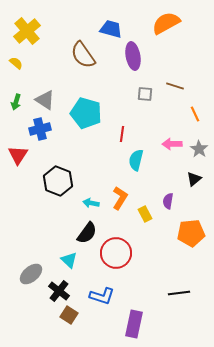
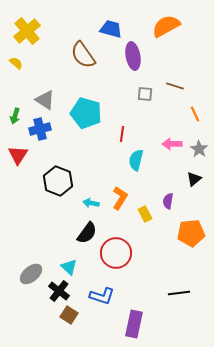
orange semicircle: moved 3 px down
green arrow: moved 1 px left, 14 px down
cyan triangle: moved 7 px down
